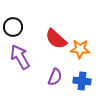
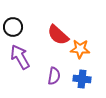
red semicircle: moved 2 px right, 4 px up
purple semicircle: moved 1 px left, 1 px up; rotated 12 degrees counterclockwise
blue cross: moved 2 px up
